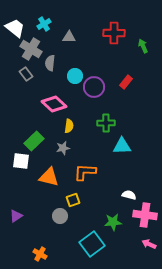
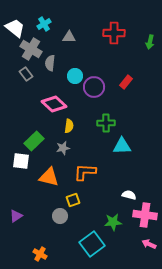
green arrow: moved 7 px right, 4 px up; rotated 144 degrees counterclockwise
